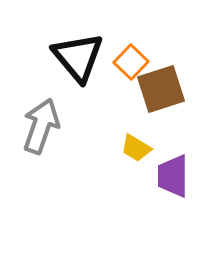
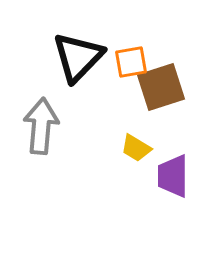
black triangle: rotated 24 degrees clockwise
orange square: rotated 36 degrees clockwise
brown square: moved 2 px up
gray arrow: rotated 14 degrees counterclockwise
